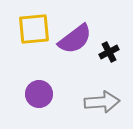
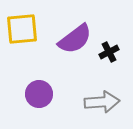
yellow square: moved 12 px left
